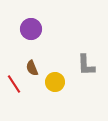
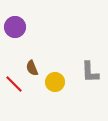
purple circle: moved 16 px left, 2 px up
gray L-shape: moved 4 px right, 7 px down
red line: rotated 12 degrees counterclockwise
